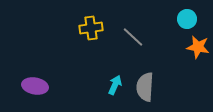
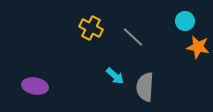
cyan circle: moved 2 px left, 2 px down
yellow cross: rotated 35 degrees clockwise
cyan arrow: moved 9 px up; rotated 108 degrees clockwise
